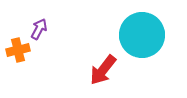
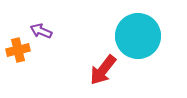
purple arrow: moved 2 px right, 2 px down; rotated 95 degrees counterclockwise
cyan circle: moved 4 px left, 1 px down
